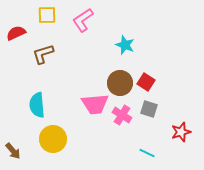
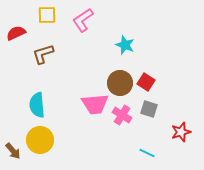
yellow circle: moved 13 px left, 1 px down
